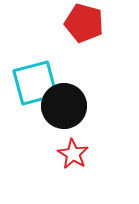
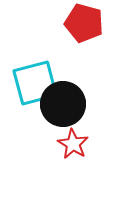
black circle: moved 1 px left, 2 px up
red star: moved 10 px up
